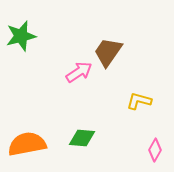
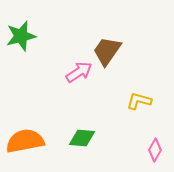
brown trapezoid: moved 1 px left, 1 px up
orange semicircle: moved 2 px left, 3 px up
